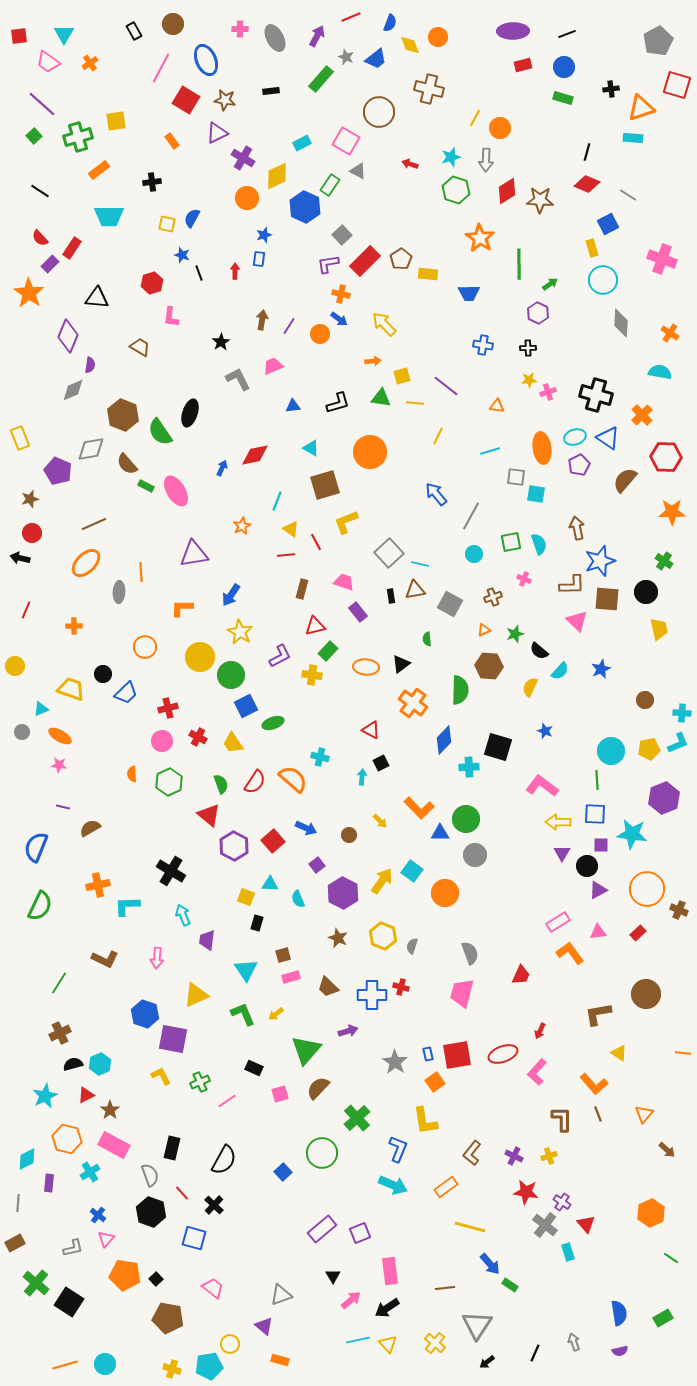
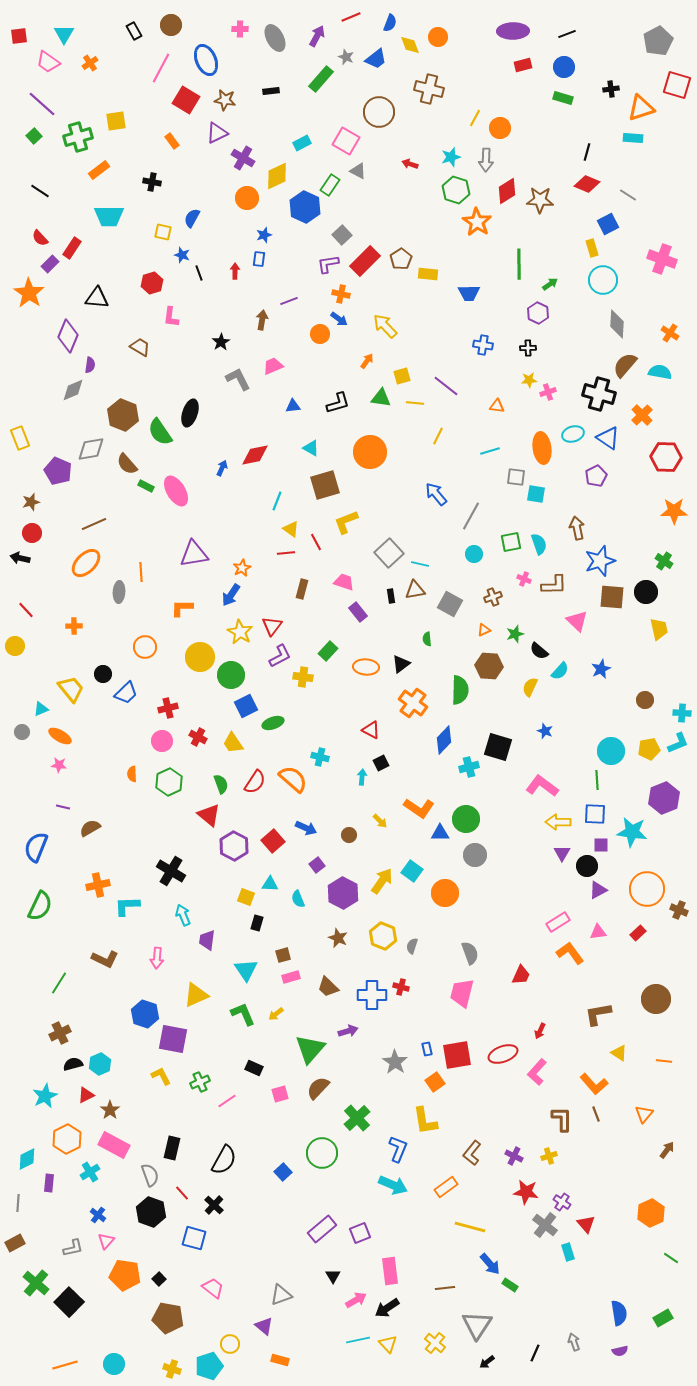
brown circle at (173, 24): moved 2 px left, 1 px down
black cross at (152, 182): rotated 18 degrees clockwise
yellow square at (167, 224): moved 4 px left, 8 px down
orange star at (480, 238): moved 3 px left, 16 px up
gray diamond at (621, 323): moved 4 px left, 1 px down
yellow arrow at (384, 324): moved 1 px right, 2 px down
purple line at (289, 326): moved 25 px up; rotated 36 degrees clockwise
orange arrow at (373, 361): moved 6 px left; rotated 49 degrees counterclockwise
black cross at (596, 395): moved 3 px right, 1 px up
cyan ellipse at (575, 437): moved 2 px left, 3 px up
purple pentagon at (579, 465): moved 17 px right, 11 px down
brown semicircle at (625, 480): moved 115 px up
brown star at (30, 499): moved 1 px right, 3 px down
orange star at (672, 512): moved 2 px right, 1 px up
orange star at (242, 526): moved 42 px down
red line at (286, 555): moved 2 px up
brown L-shape at (572, 585): moved 18 px left
brown square at (607, 599): moved 5 px right, 2 px up
red line at (26, 610): rotated 66 degrees counterclockwise
red triangle at (315, 626): moved 43 px left; rotated 40 degrees counterclockwise
yellow circle at (15, 666): moved 20 px up
yellow cross at (312, 675): moved 9 px left, 2 px down
yellow trapezoid at (71, 689): rotated 32 degrees clockwise
cyan cross at (469, 767): rotated 12 degrees counterclockwise
orange L-shape at (419, 808): rotated 12 degrees counterclockwise
cyan star at (632, 834): moved 2 px up
brown circle at (646, 994): moved 10 px right, 5 px down
green triangle at (306, 1050): moved 4 px right, 1 px up
orange line at (683, 1053): moved 19 px left, 8 px down
blue rectangle at (428, 1054): moved 1 px left, 5 px up
brown line at (598, 1114): moved 2 px left
orange hexagon at (67, 1139): rotated 20 degrees clockwise
brown arrow at (667, 1150): rotated 96 degrees counterclockwise
pink triangle at (106, 1239): moved 2 px down
black square at (156, 1279): moved 3 px right
pink arrow at (351, 1300): moved 5 px right; rotated 10 degrees clockwise
black square at (69, 1302): rotated 12 degrees clockwise
cyan circle at (105, 1364): moved 9 px right
cyan pentagon at (209, 1366): rotated 8 degrees counterclockwise
